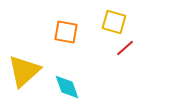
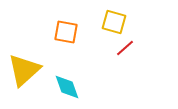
yellow triangle: moved 1 px up
